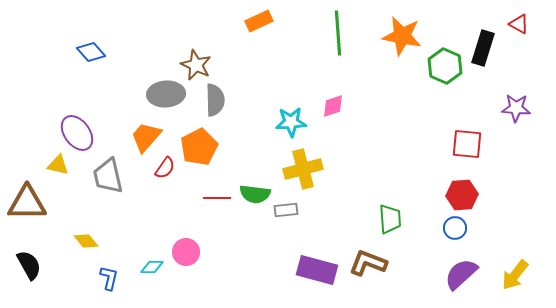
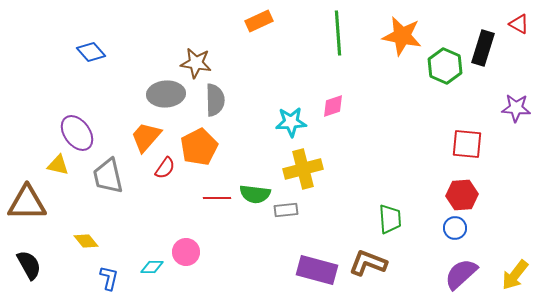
brown star: moved 2 px up; rotated 16 degrees counterclockwise
